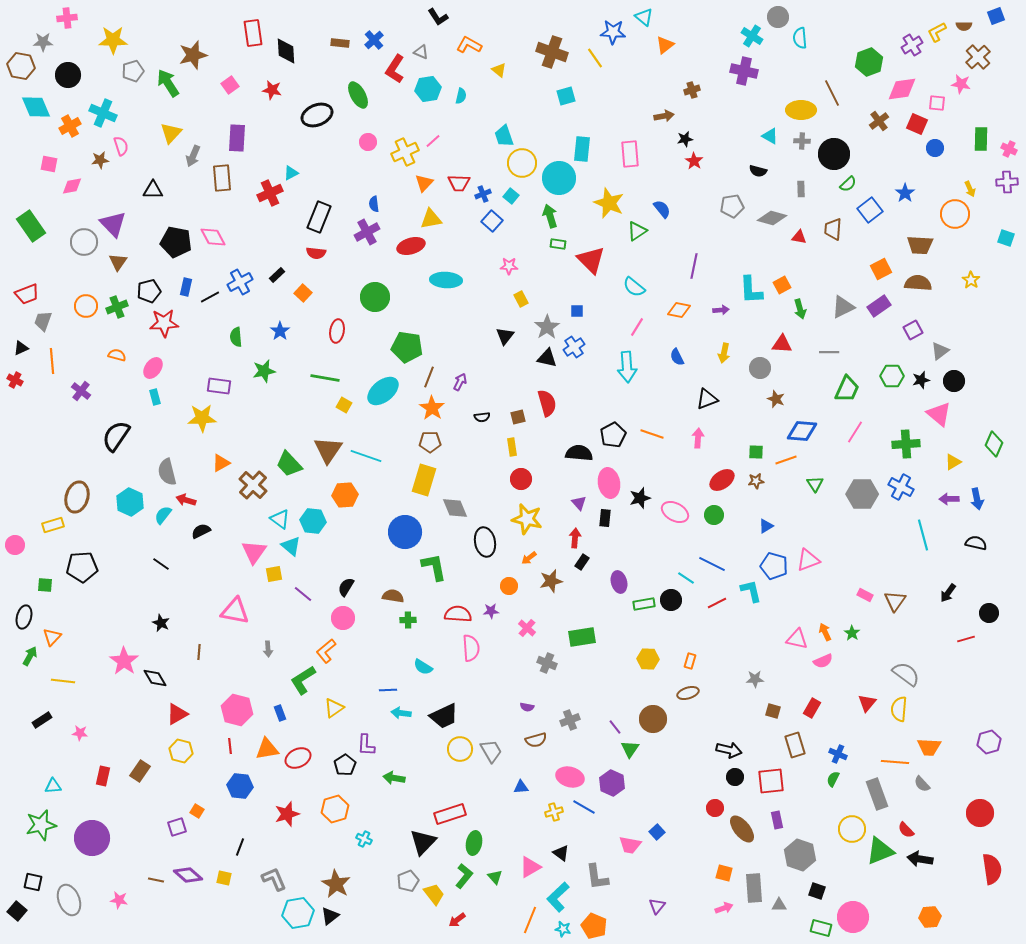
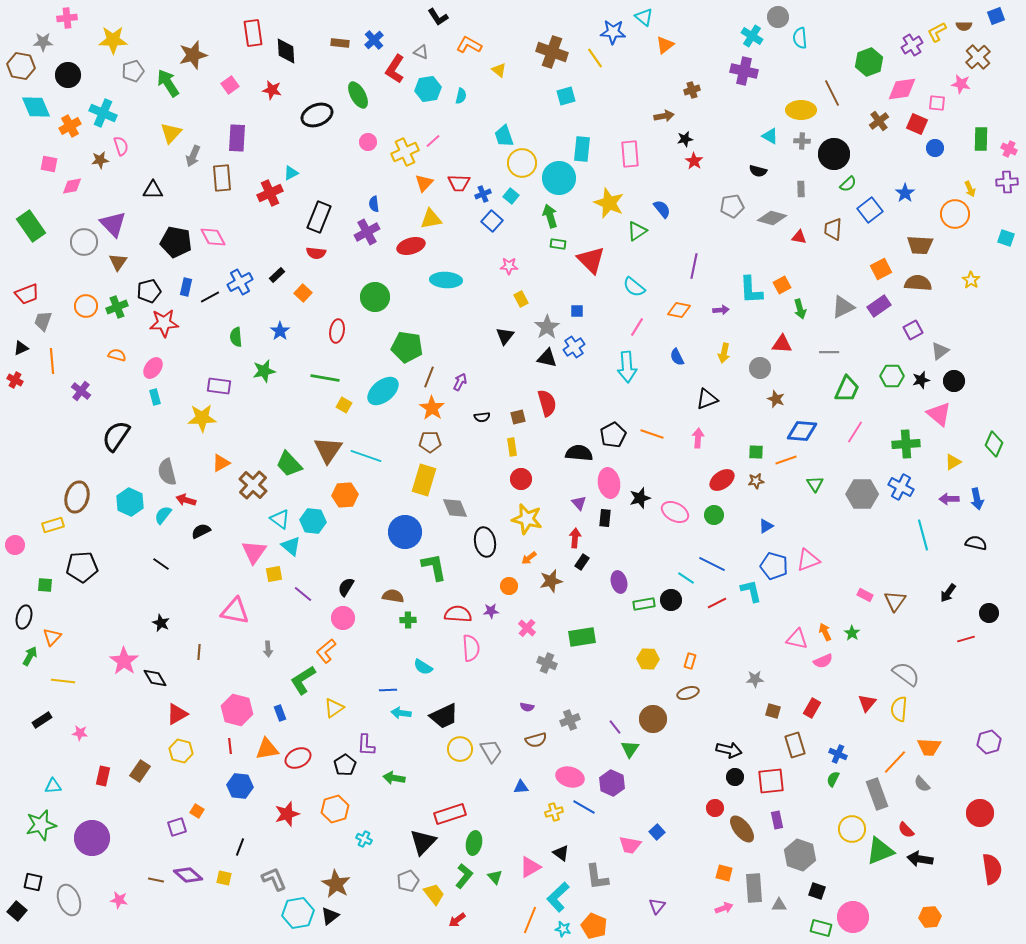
orange line at (895, 762): rotated 52 degrees counterclockwise
